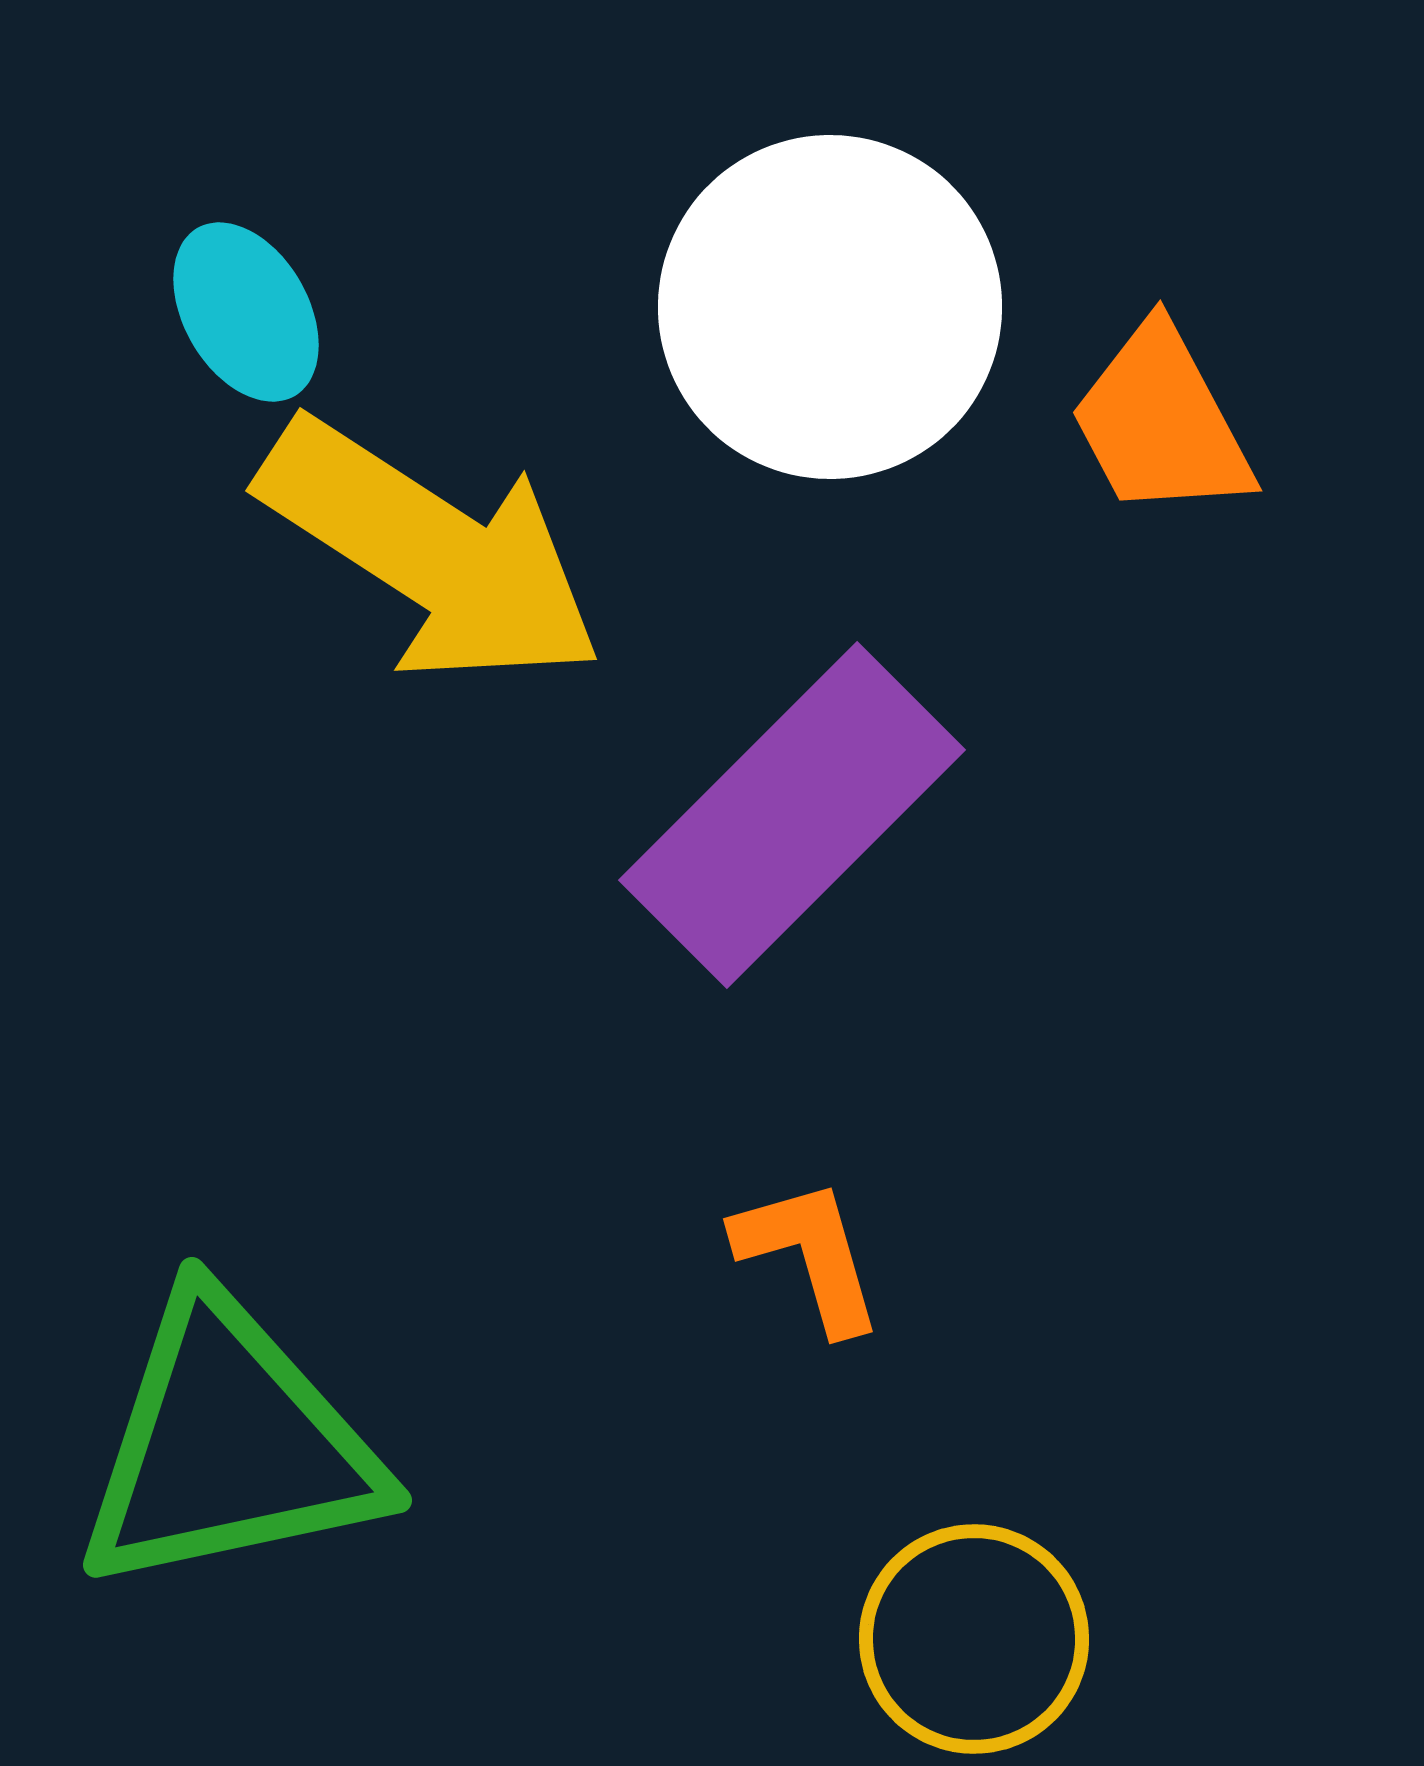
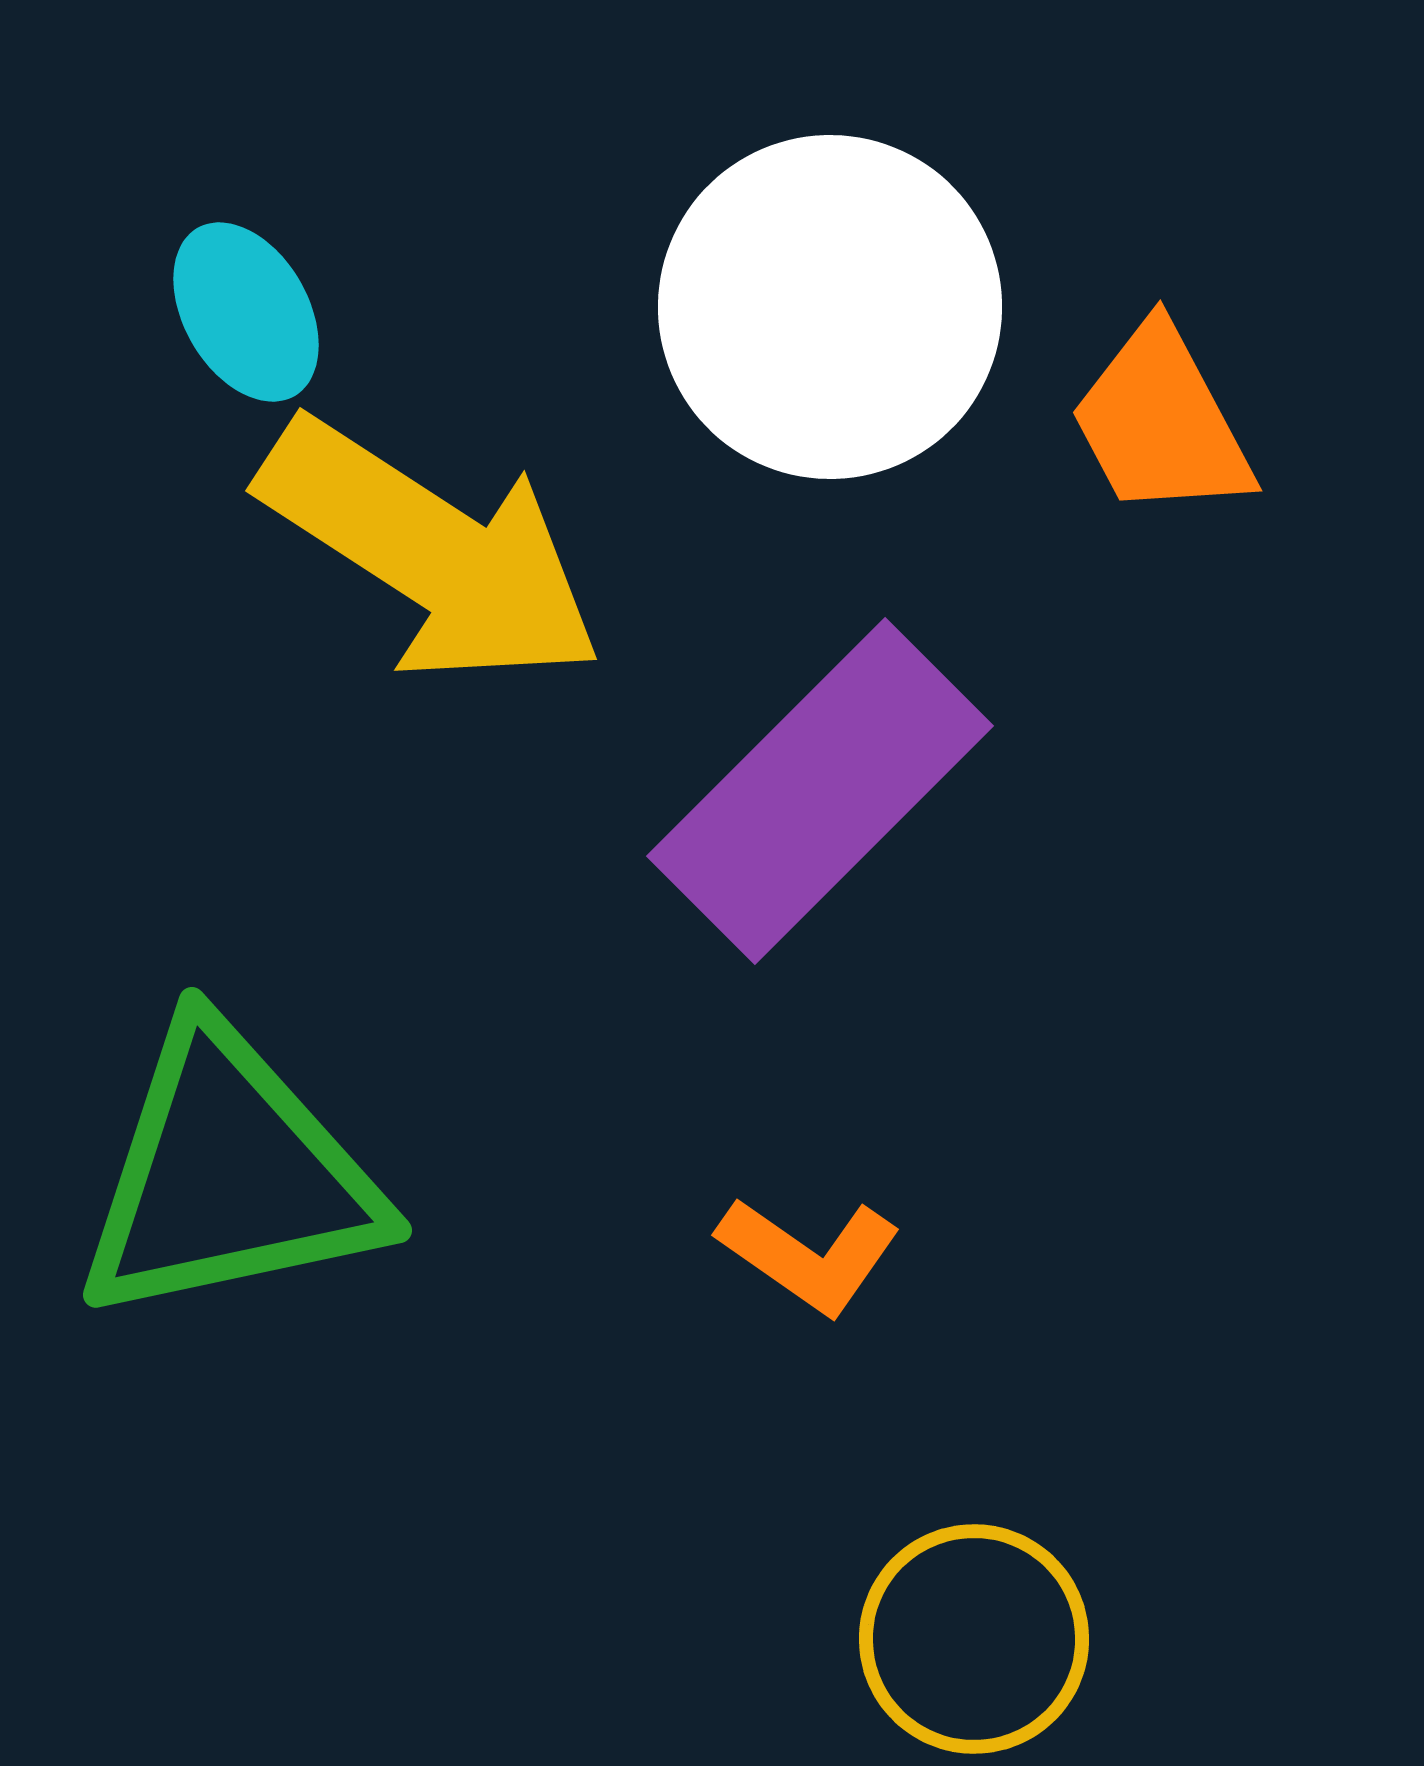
purple rectangle: moved 28 px right, 24 px up
orange L-shape: rotated 141 degrees clockwise
green triangle: moved 270 px up
